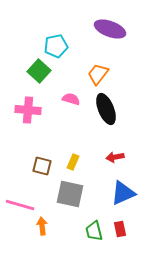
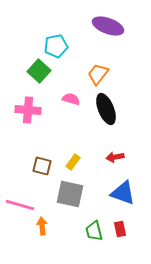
purple ellipse: moved 2 px left, 3 px up
yellow rectangle: rotated 14 degrees clockwise
blue triangle: rotated 44 degrees clockwise
